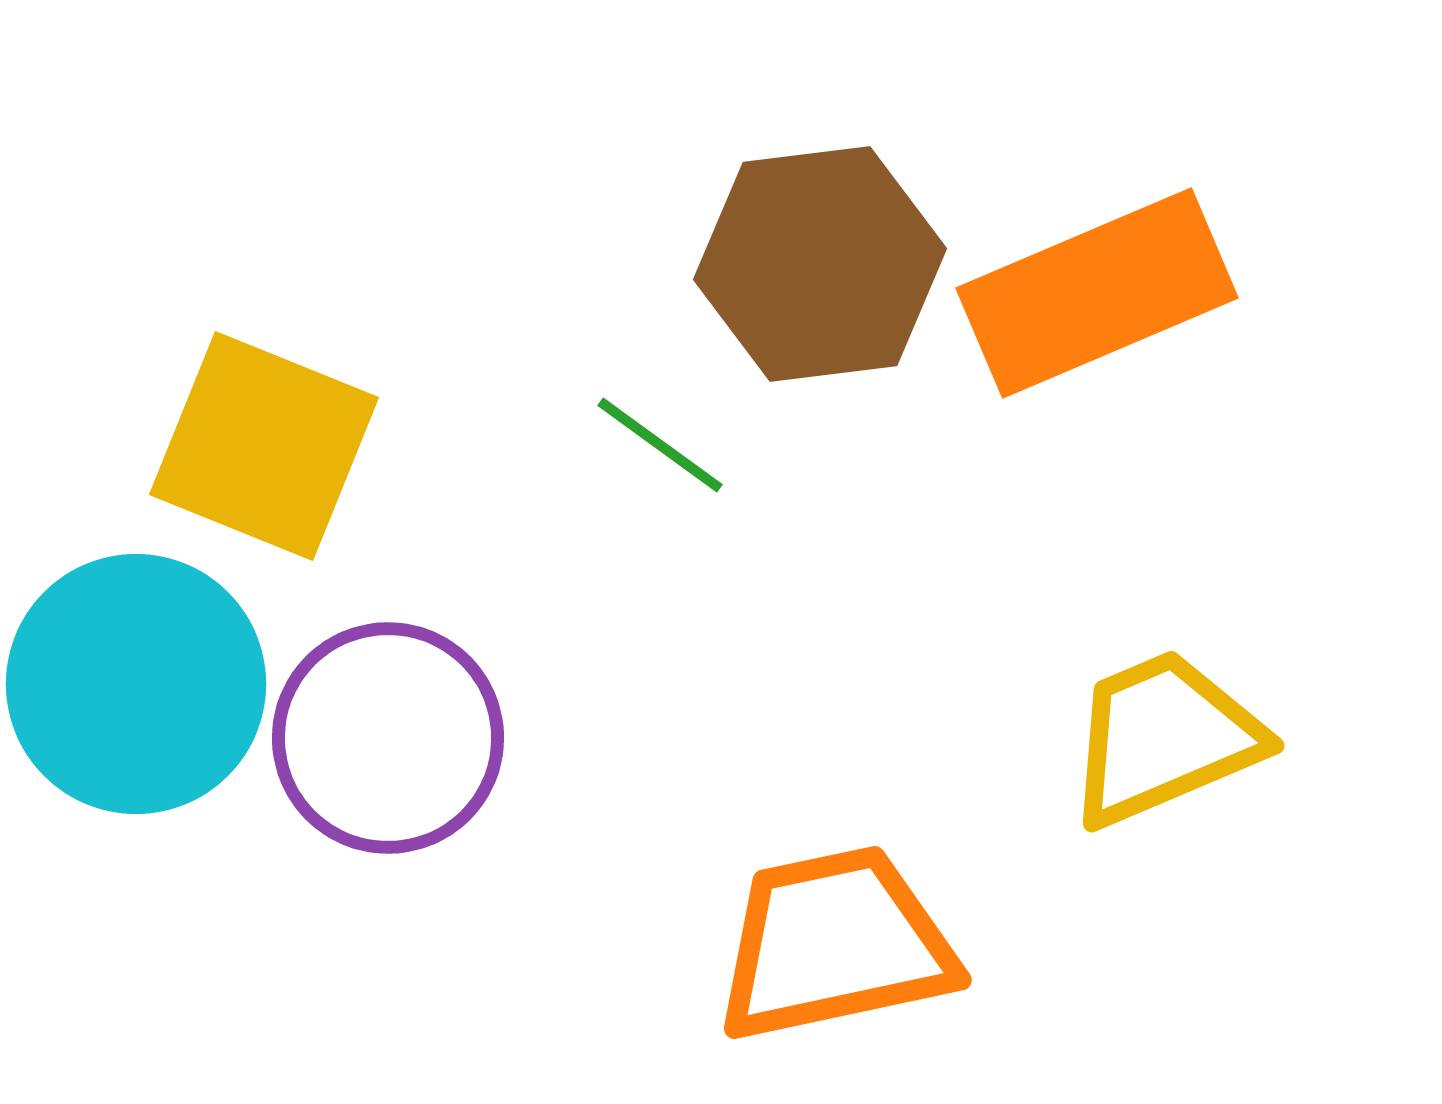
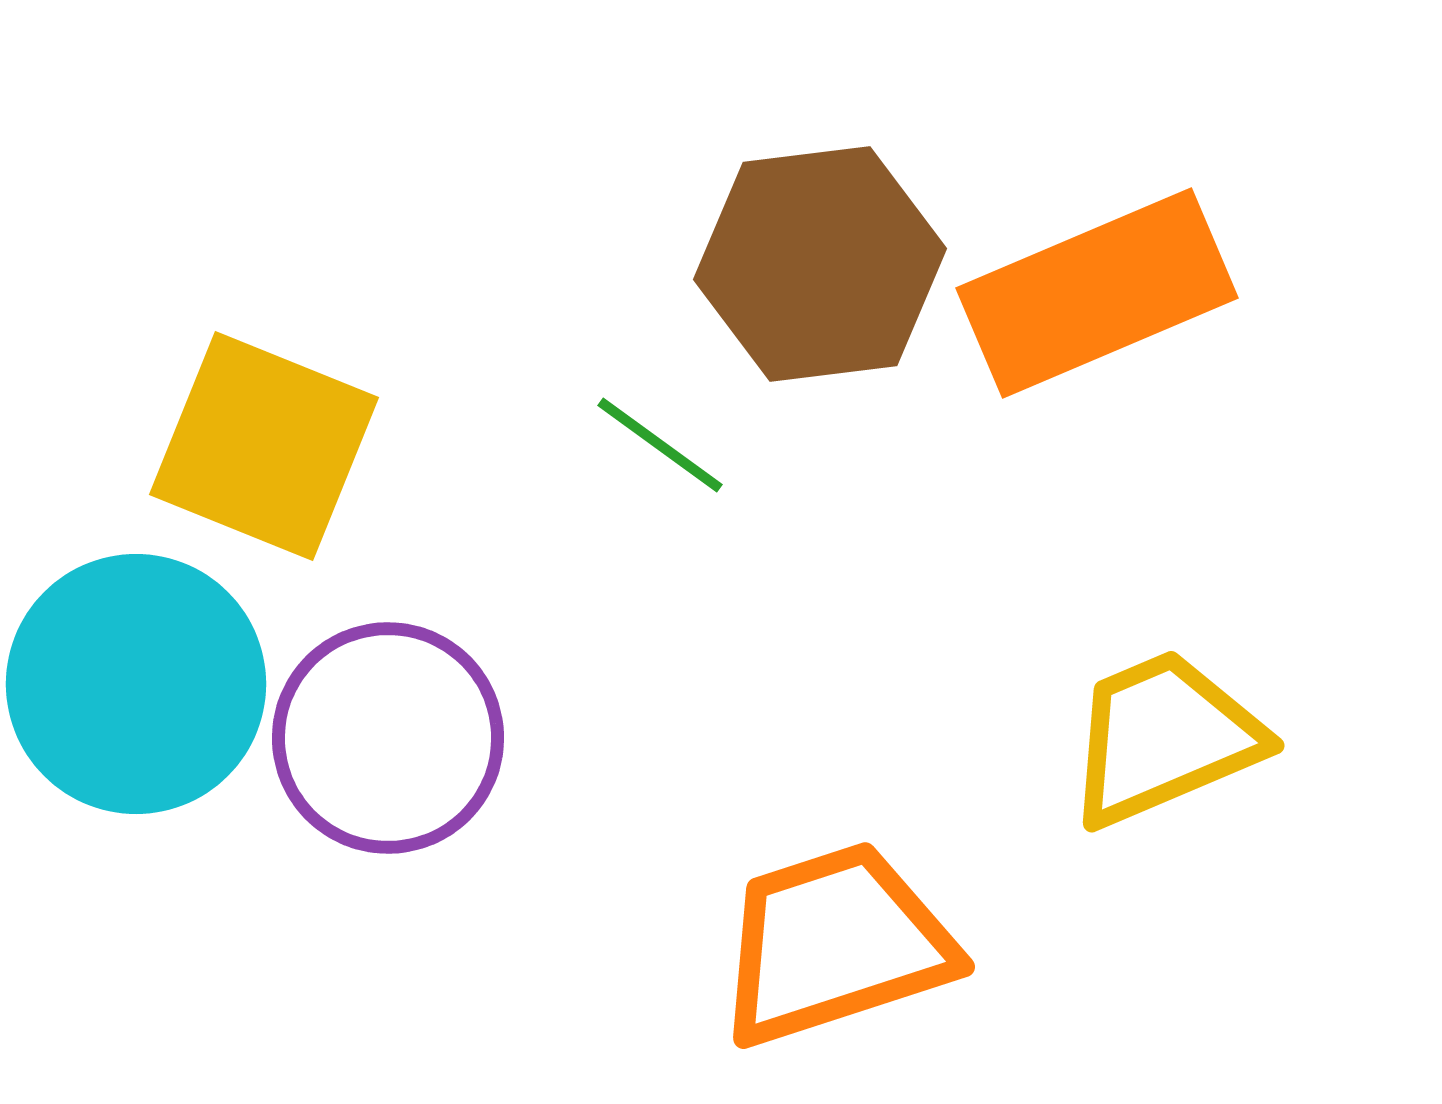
orange trapezoid: rotated 6 degrees counterclockwise
